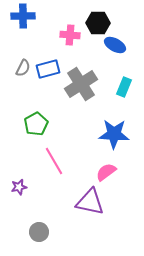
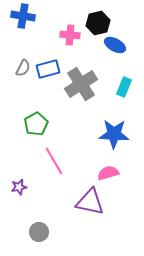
blue cross: rotated 10 degrees clockwise
black hexagon: rotated 15 degrees counterclockwise
pink semicircle: moved 2 px right, 1 px down; rotated 20 degrees clockwise
